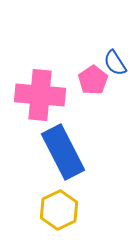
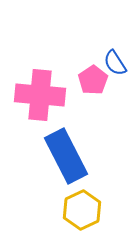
blue rectangle: moved 3 px right, 4 px down
yellow hexagon: moved 23 px right
